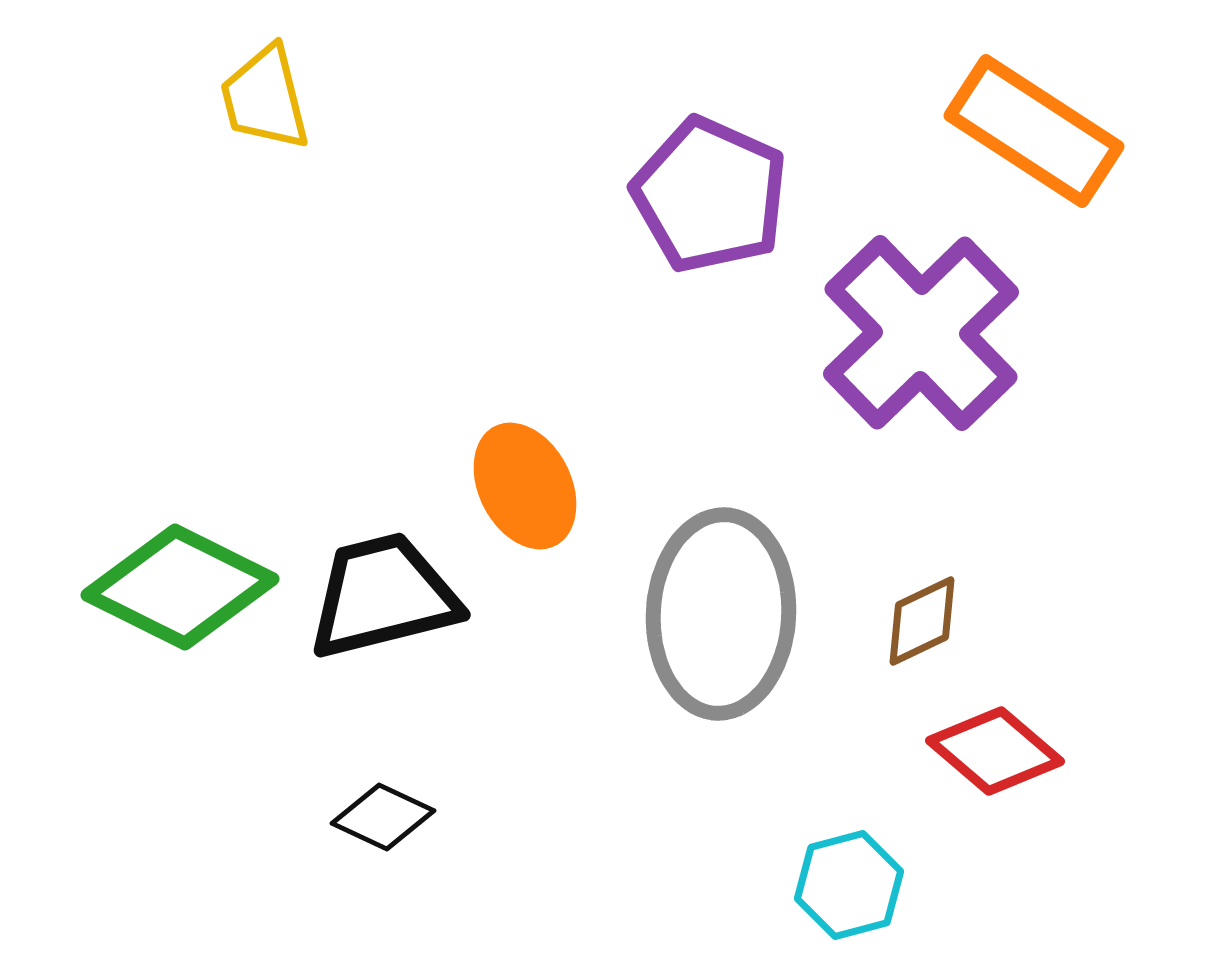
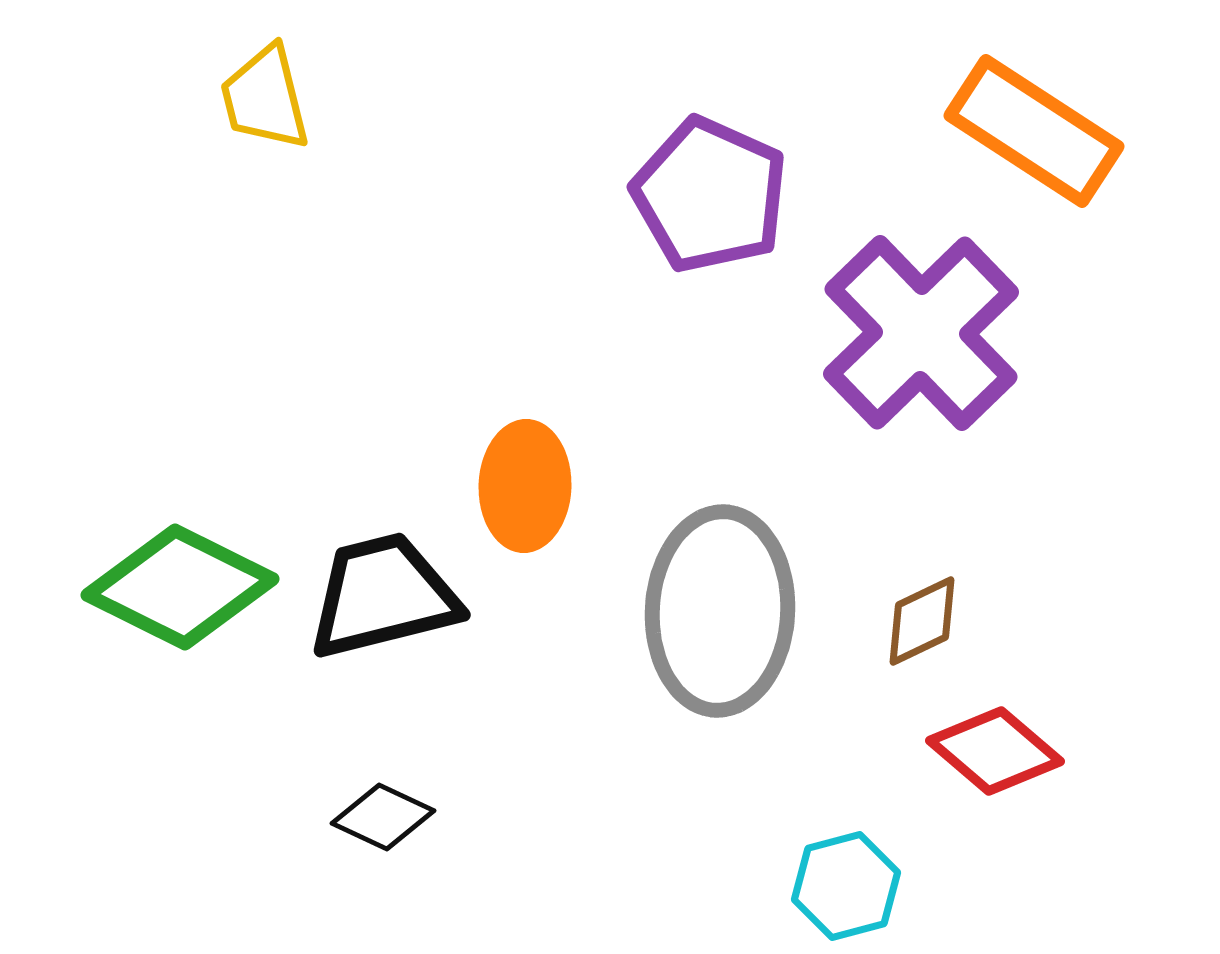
orange ellipse: rotated 29 degrees clockwise
gray ellipse: moved 1 px left, 3 px up
cyan hexagon: moved 3 px left, 1 px down
